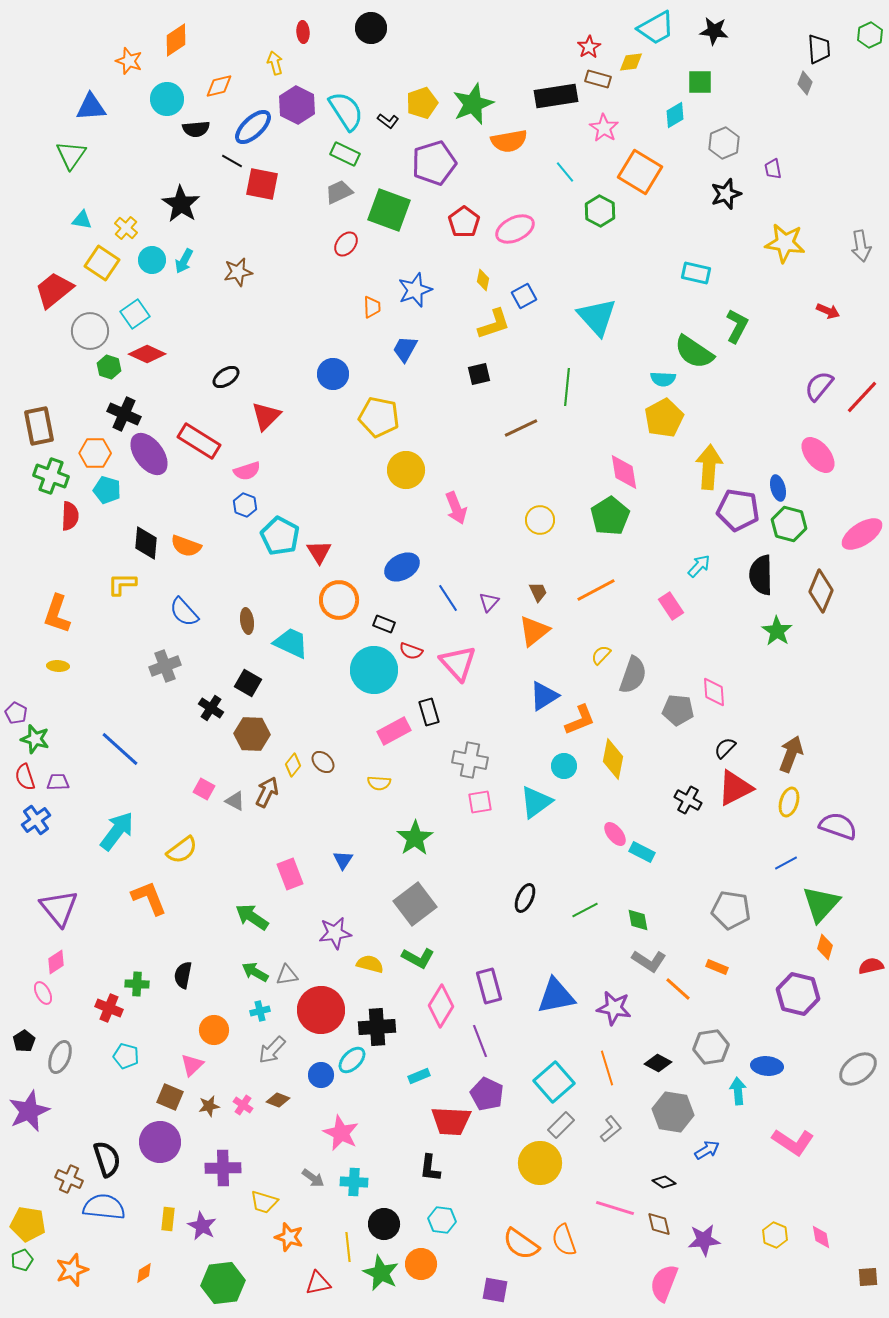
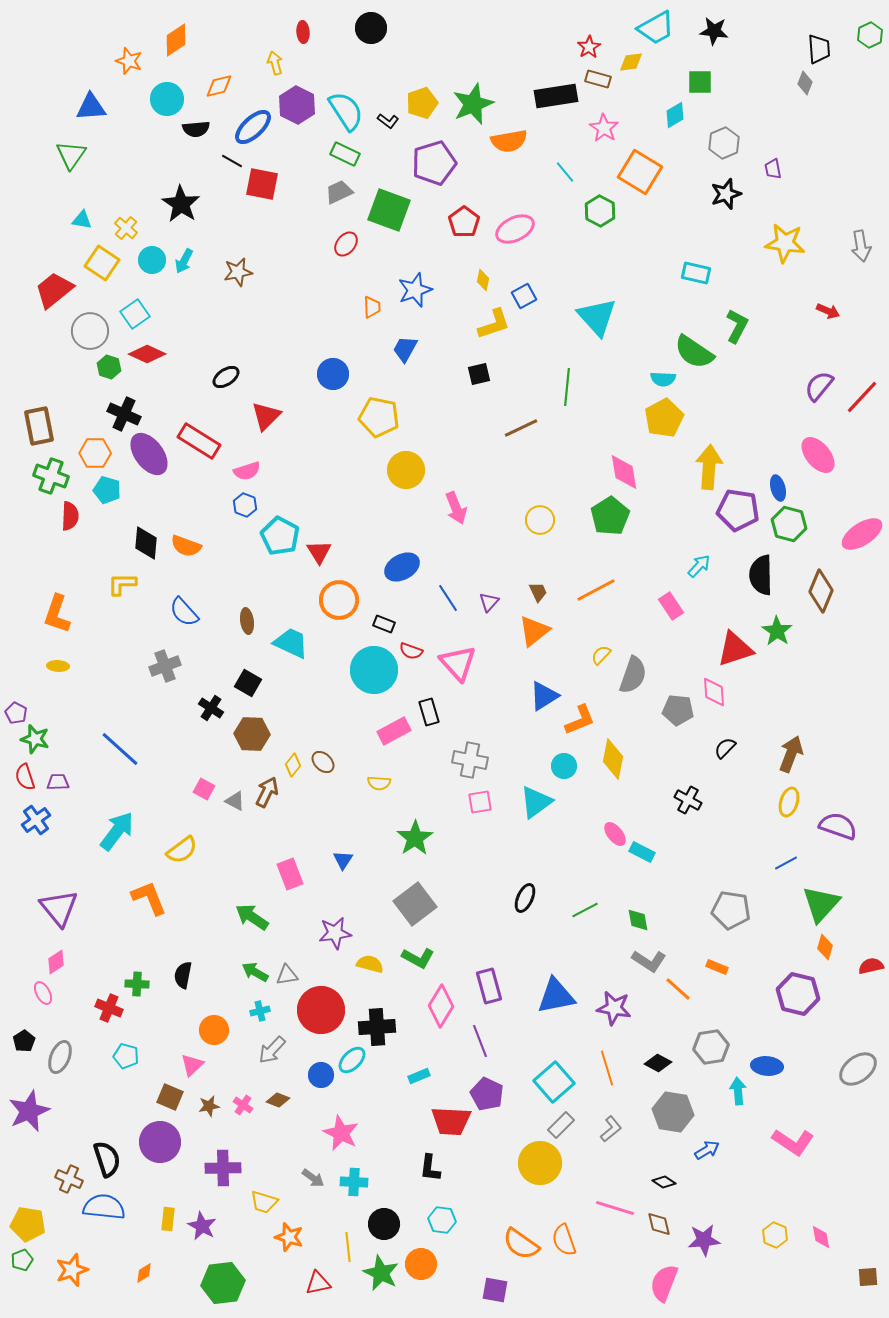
red triangle at (735, 788): moved 139 px up; rotated 9 degrees clockwise
